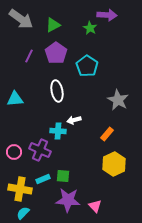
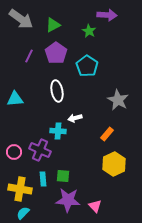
green star: moved 1 px left, 3 px down
white arrow: moved 1 px right, 2 px up
cyan rectangle: rotated 72 degrees counterclockwise
